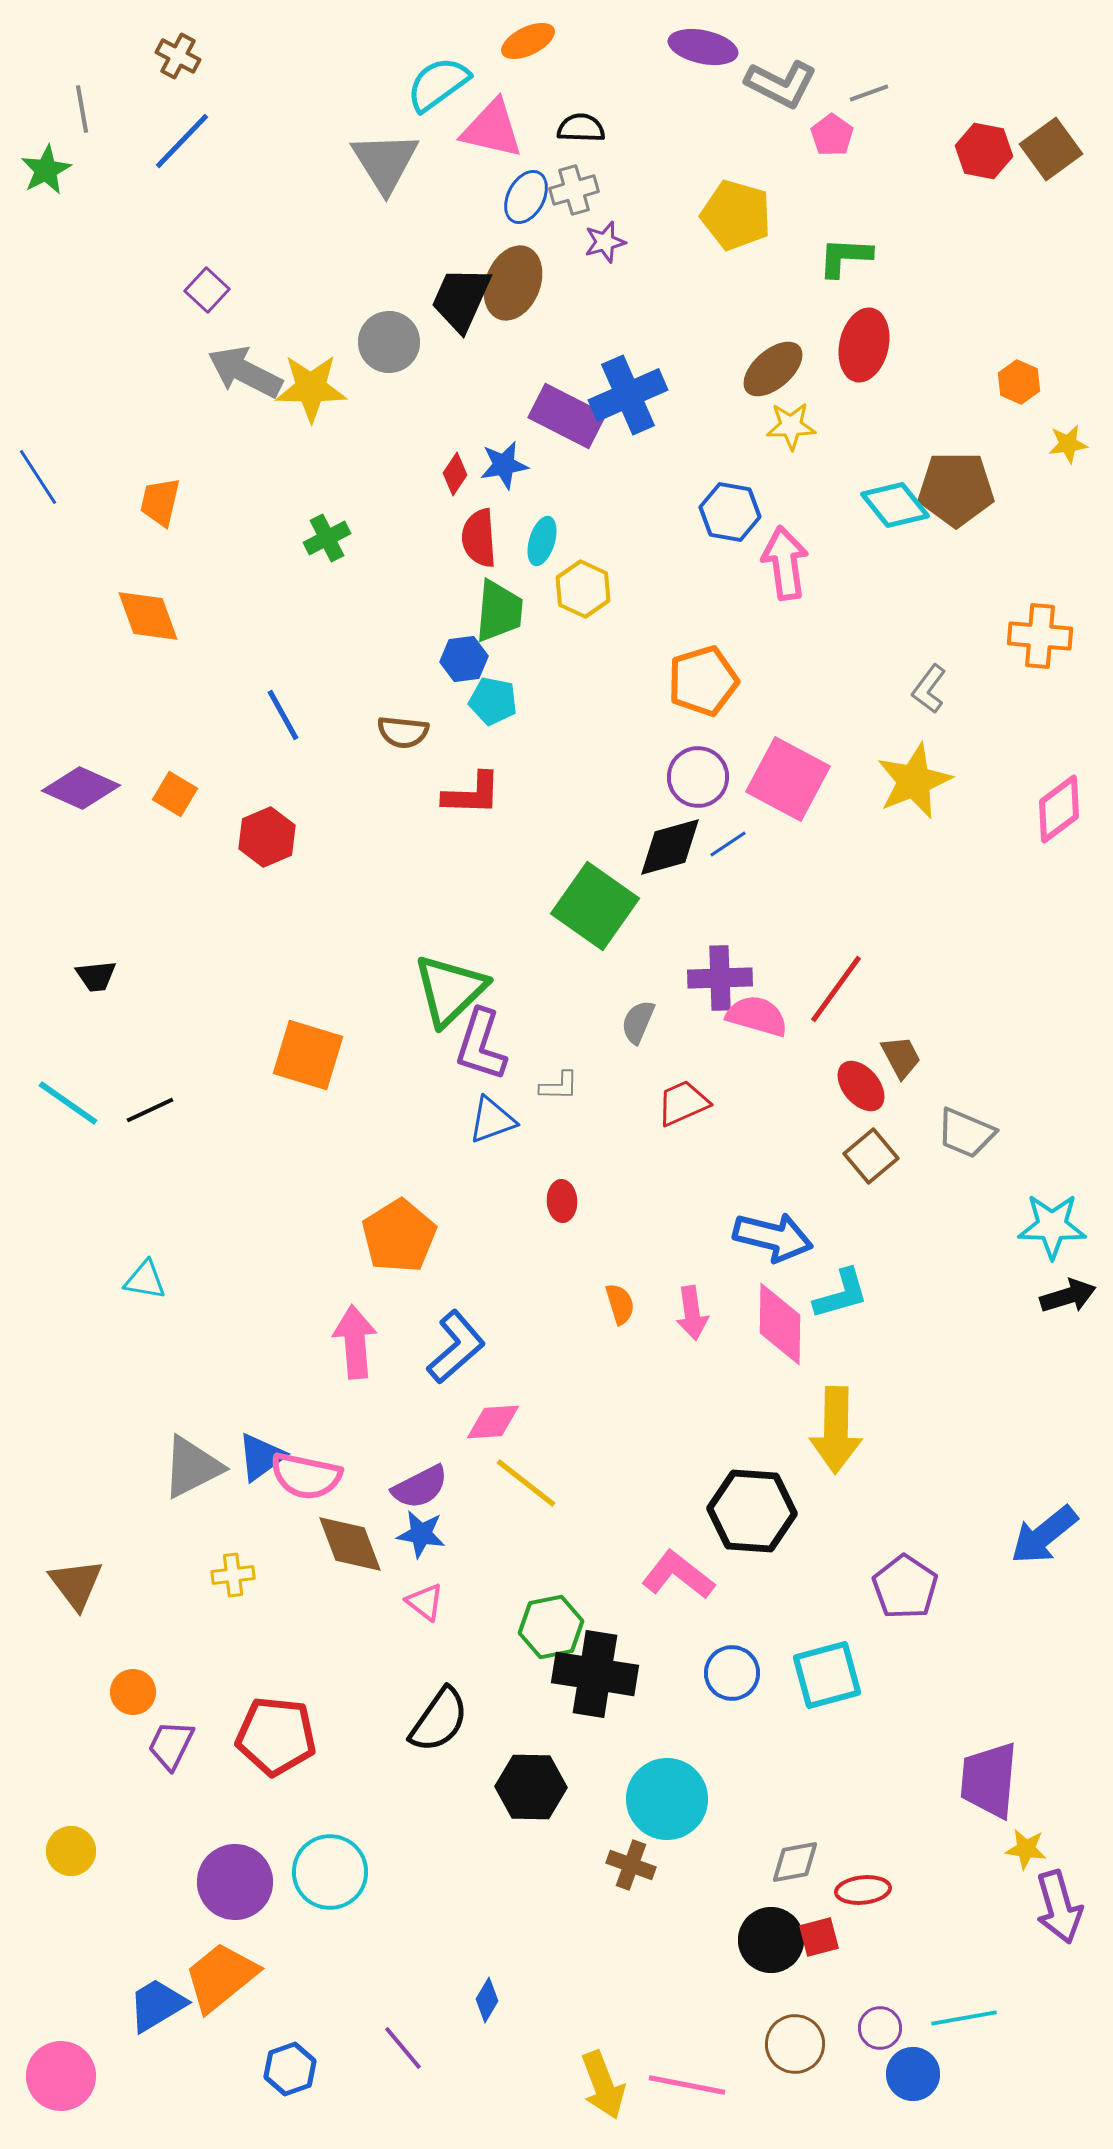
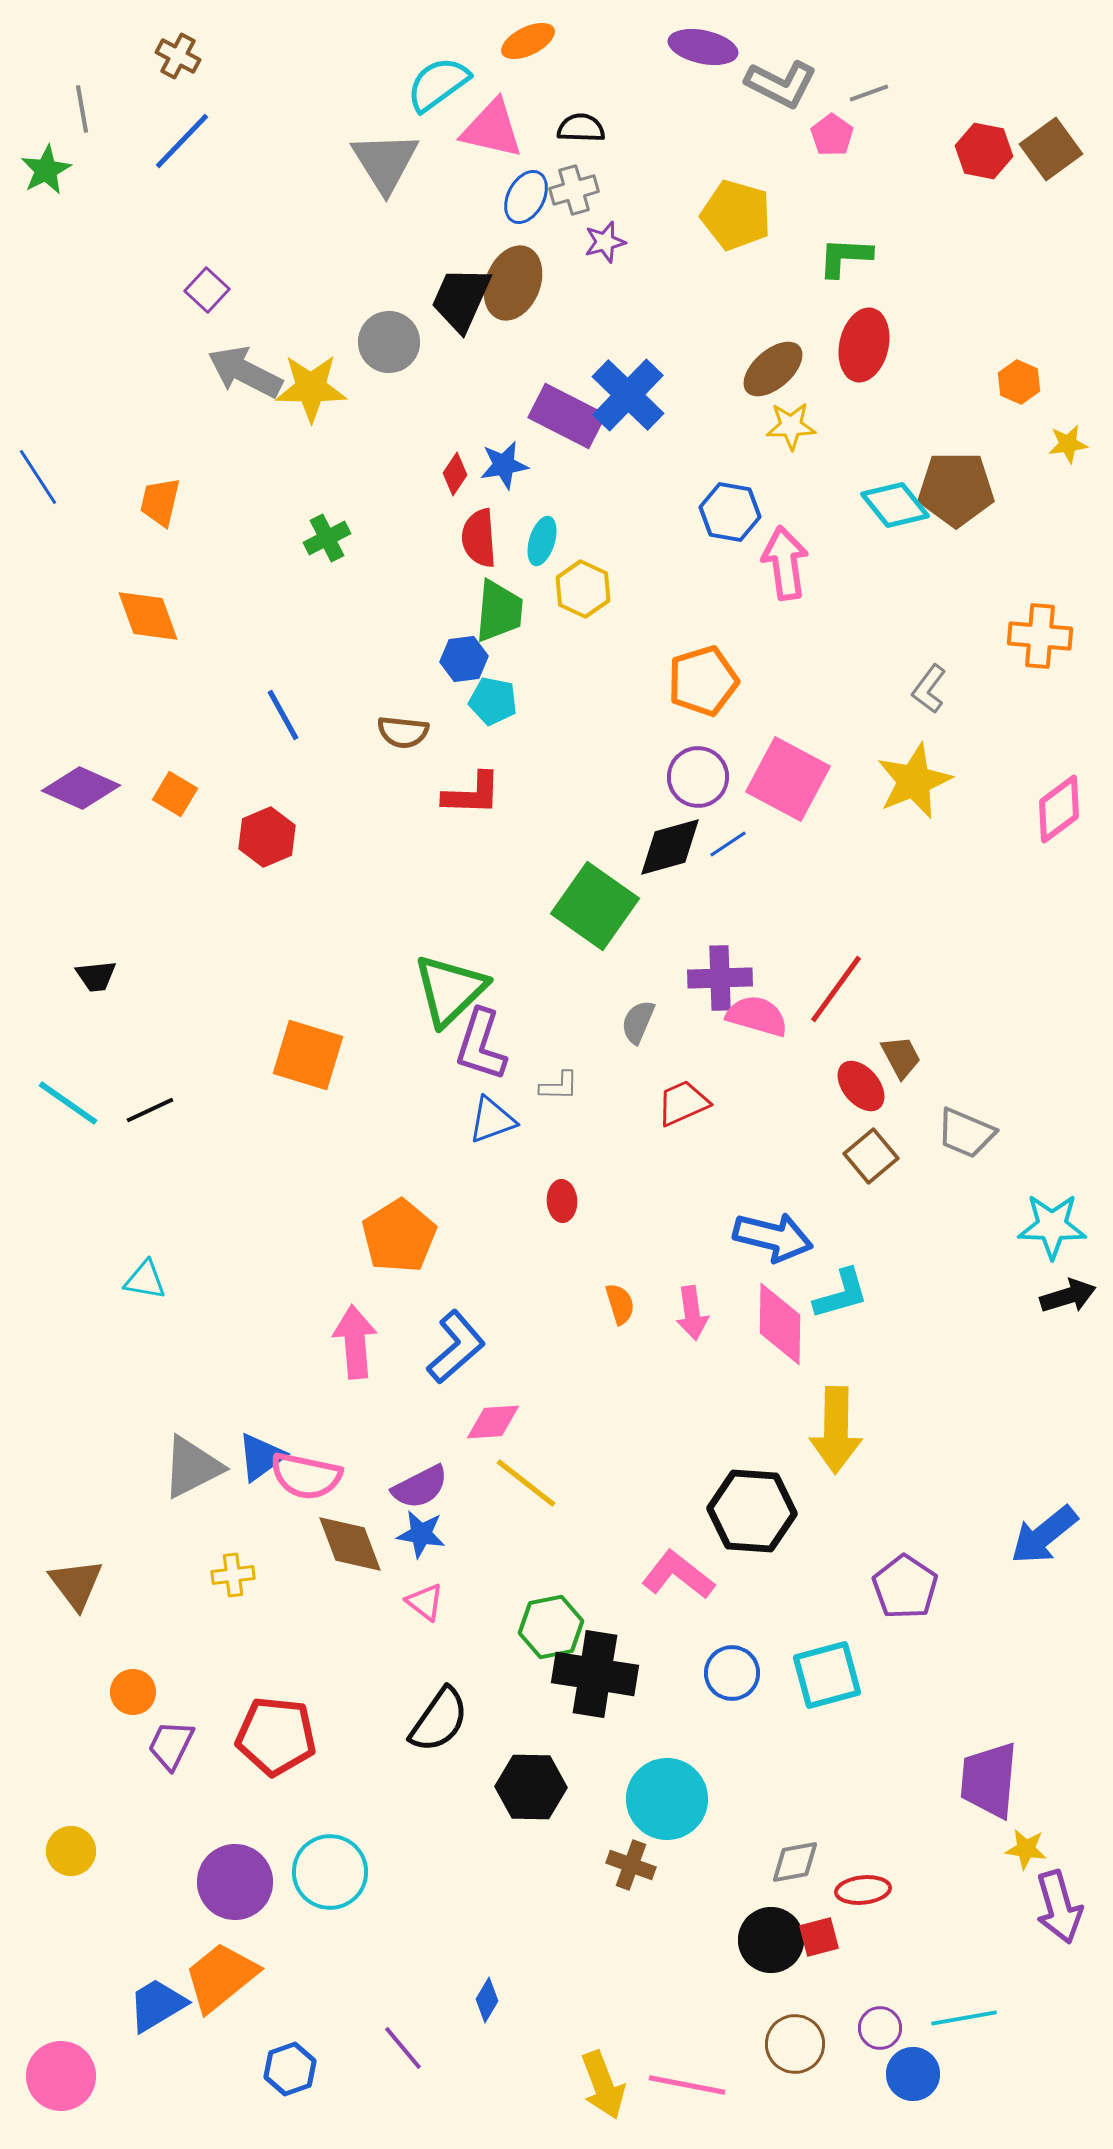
blue cross at (628, 395): rotated 22 degrees counterclockwise
